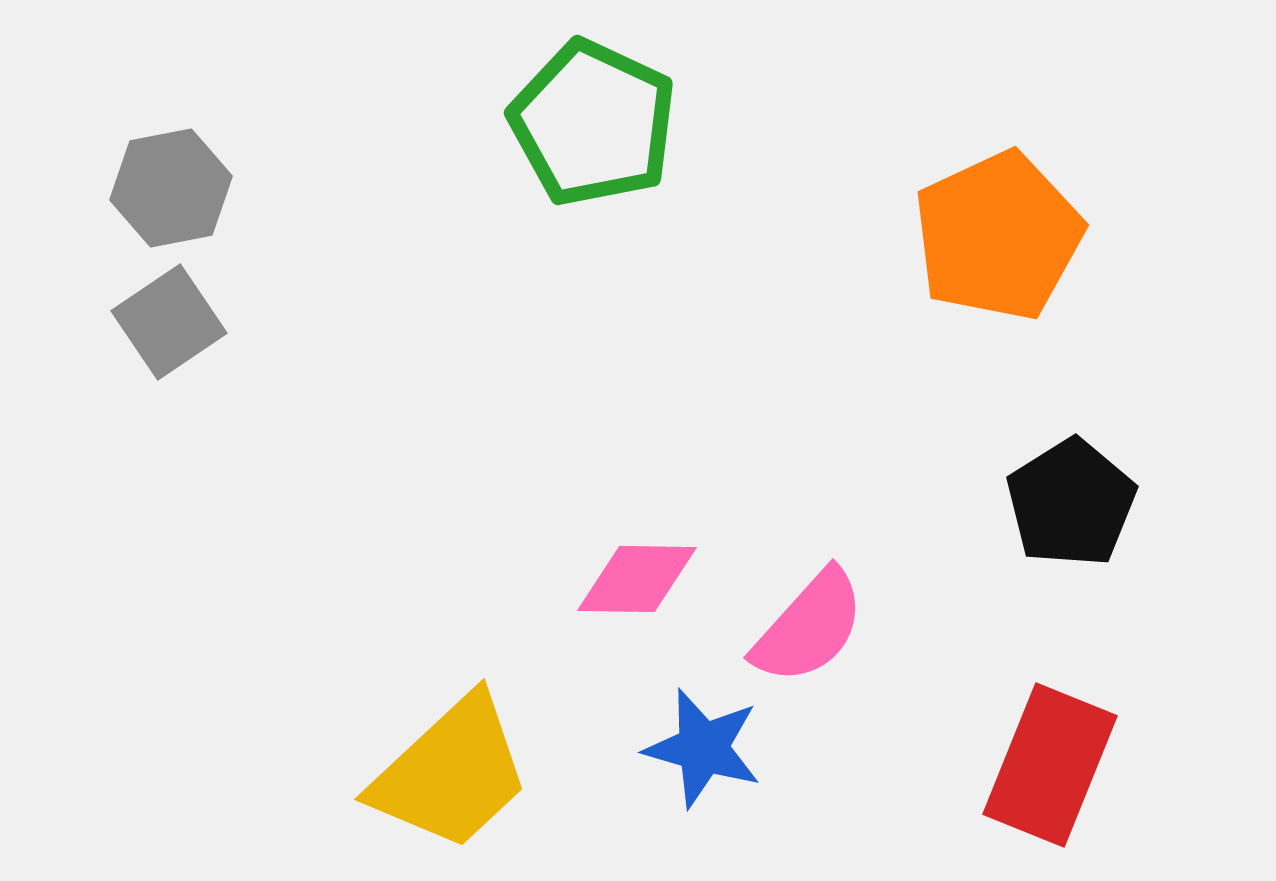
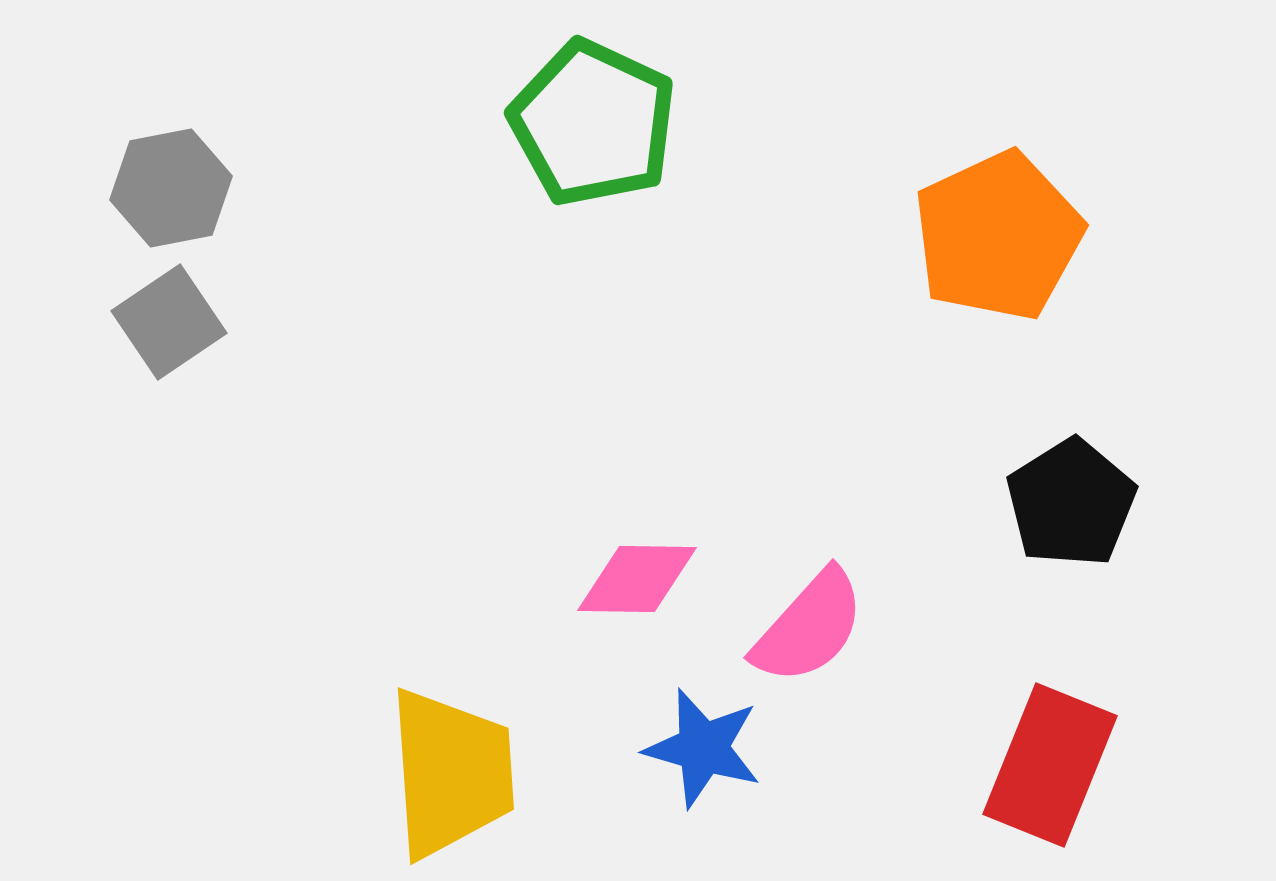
yellow trapezoid: rotated 51 degrees counterclockwise
